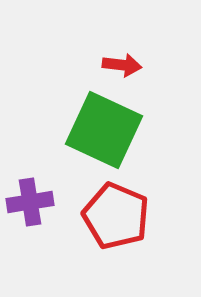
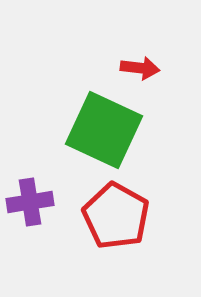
red arrow: moved 18 px right, 3 px down
red pentagon: rotated 6 degrees clockwise
